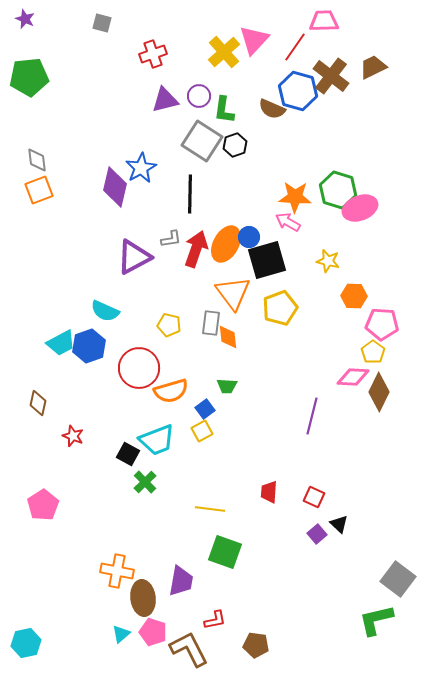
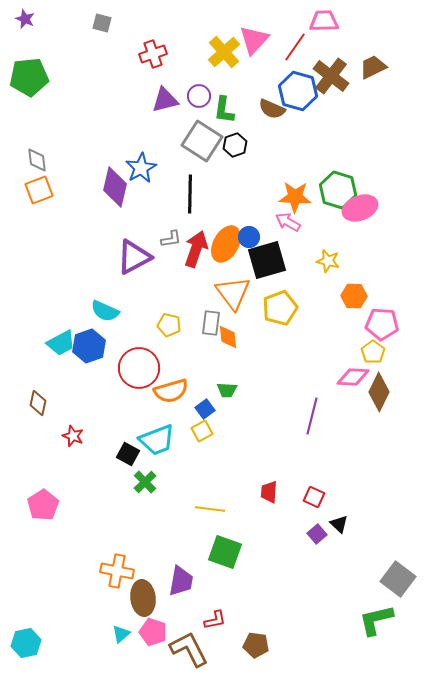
green trapezoid at (227, 386): moved 4 px down
